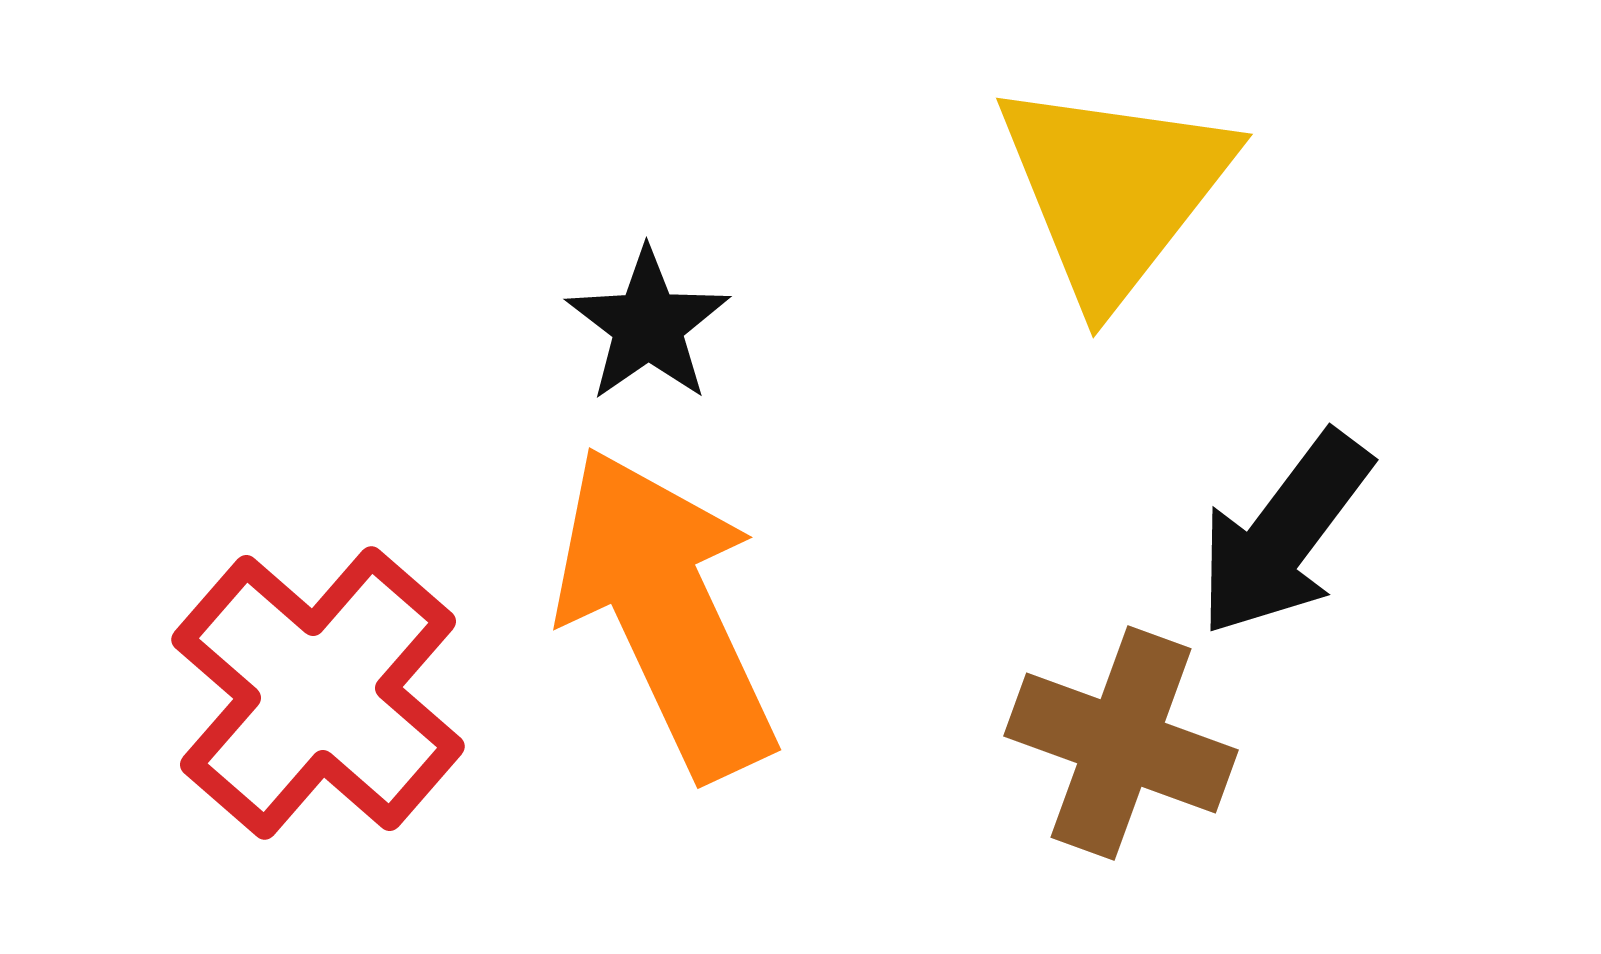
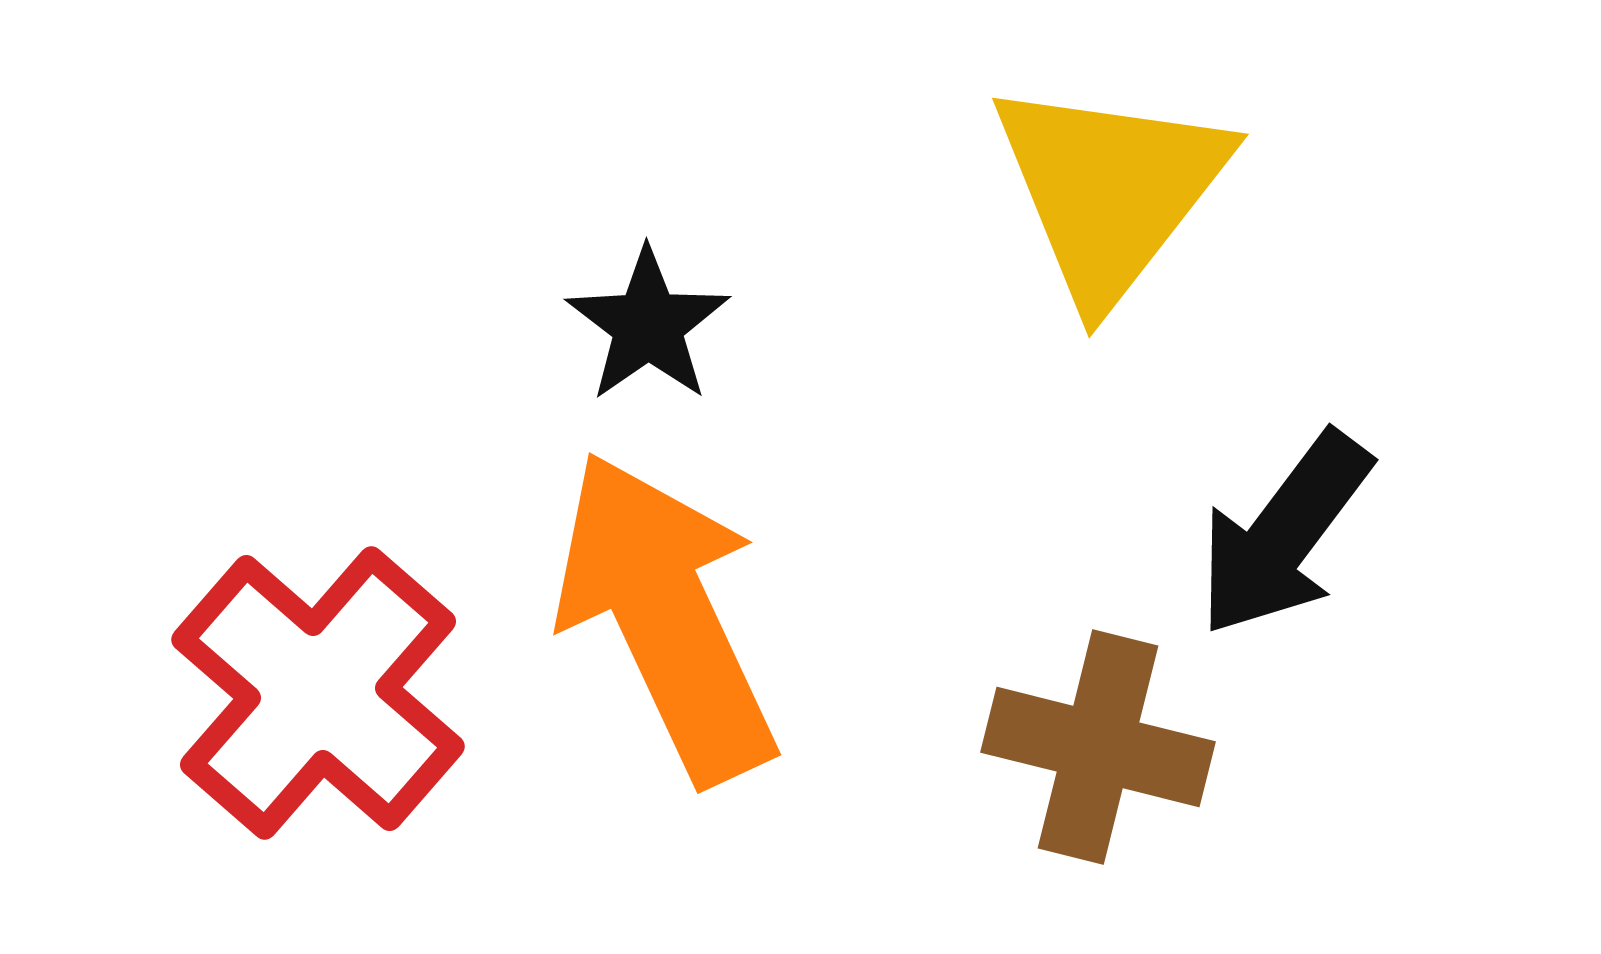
yellow triangle: moved 4 px left
orange arrow: moved 5 px down
brown cross: moved 23 px left, 4 px down; rotated 6 degrees counterclockwise
